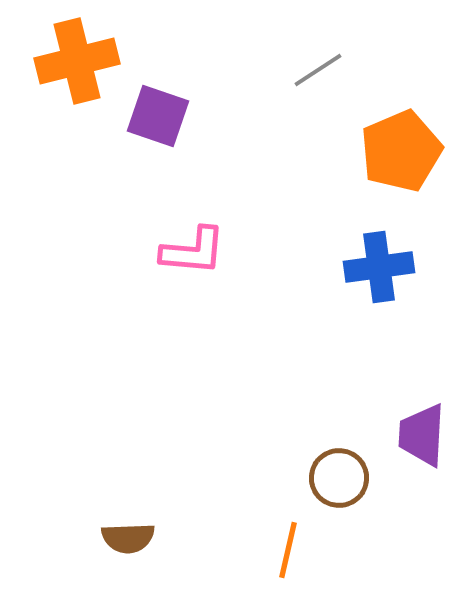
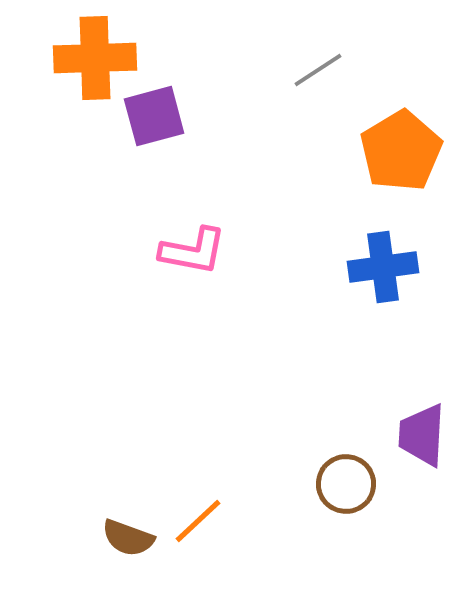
orange cross: moved 18 px right, 3 px up; rotated 12 degrees clockwise
purple square: moved 4 px left; rotated 34 degrees counterclockwise
orange pentagon: rotated 8 degrees counterclockwise
pink L-shape: rotated 6 degrees clockwise
blue cross: moved 4 px right
brown circle: moved 7 px right, 6 px down
brown semicircle: rotated 22 degrees clockwise
orange line: moved 90 px left, 29 px up; rotated 34 degrees clockwise
